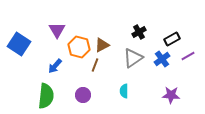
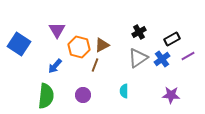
gray triangle: moved 5 px right
